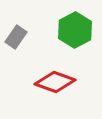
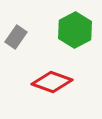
red diamond: moved 3 px left
